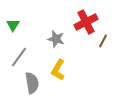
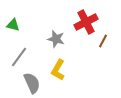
green triangle: rotated 48 degrees counterclockwise
gray semicircle: rotated 15 degrees counterclockwise
